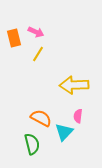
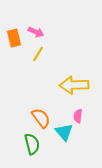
orange semicircle: rotated 25 degrees clockwise
cyan triangle: rotated 24 degrees counterclockwise
